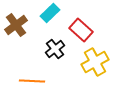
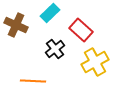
brown cross: rotated 30 degrees counterclockwise
orange line: moved 1 px right
